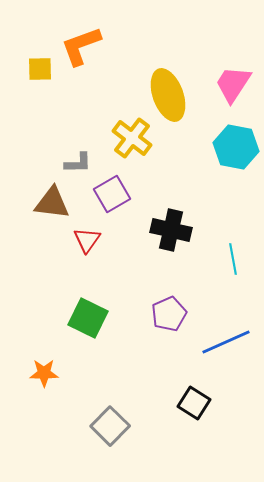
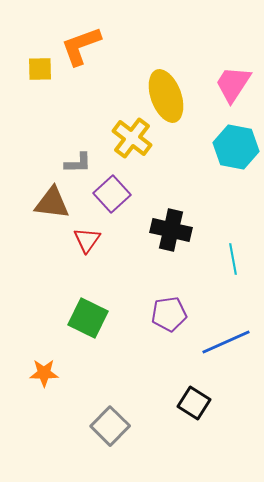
yellow ellipse: moved 2 px left, 1 px down
purple square: rotated 12 degrees counterclockwise
purple pentagon: rotated 16 degrees clockwise
